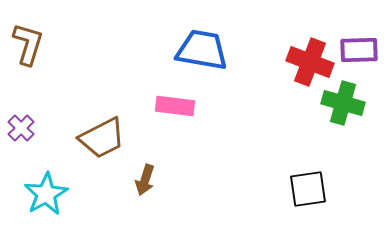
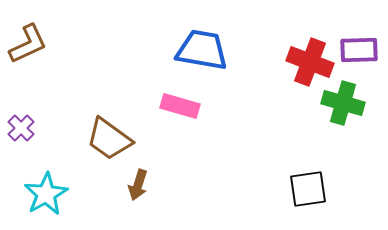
brown L-shape: rotated 48 degrees clockwise
pink rectangle: moved 5 px right; rotated 9 degrees clockwise
brown trapezoid: moved 7 px right, 1 px down; rotated 63 degrees clockwise
brown arrow: moved 7 px left, 5 px down
